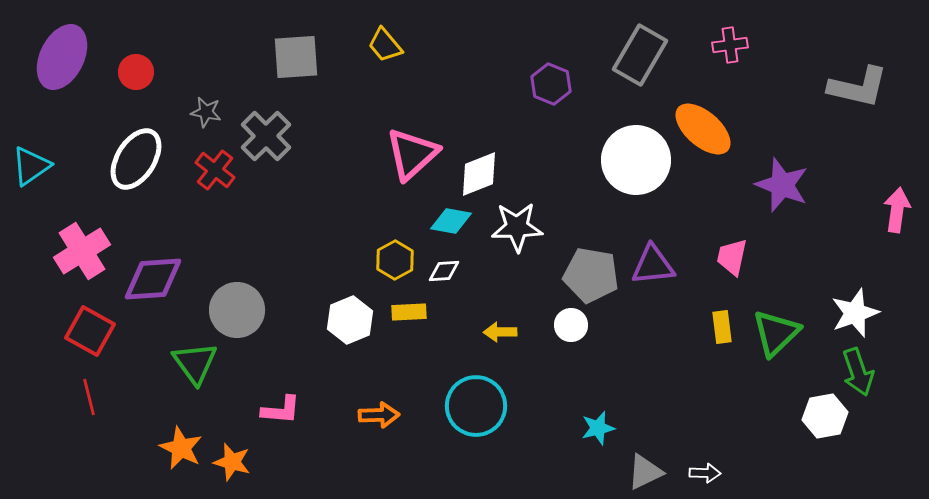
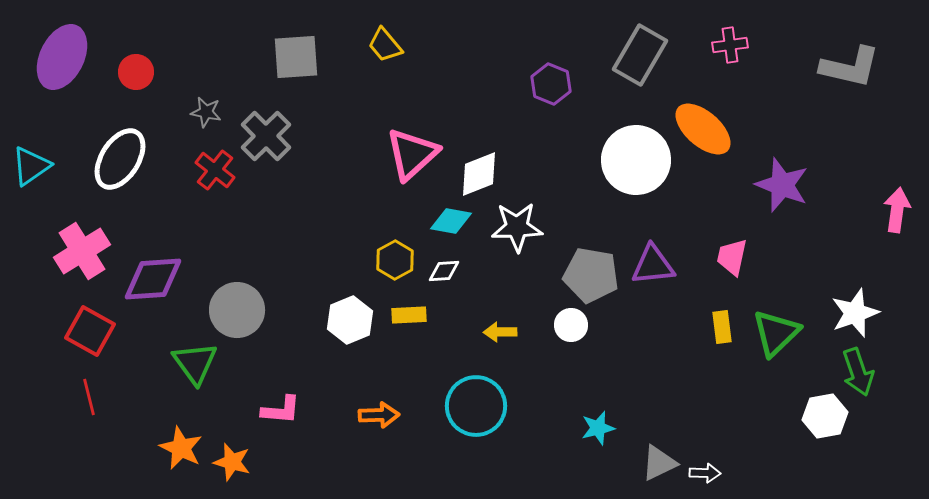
gray L-shape at (858, 87): moved 8 px left, 20 px up
white ellipse at (136, 159): moved 16 px left
yellow rectangle at (409, 312): moved 3 px down
gray triangle at (645, 472): moved 14 px right, 9 px up
